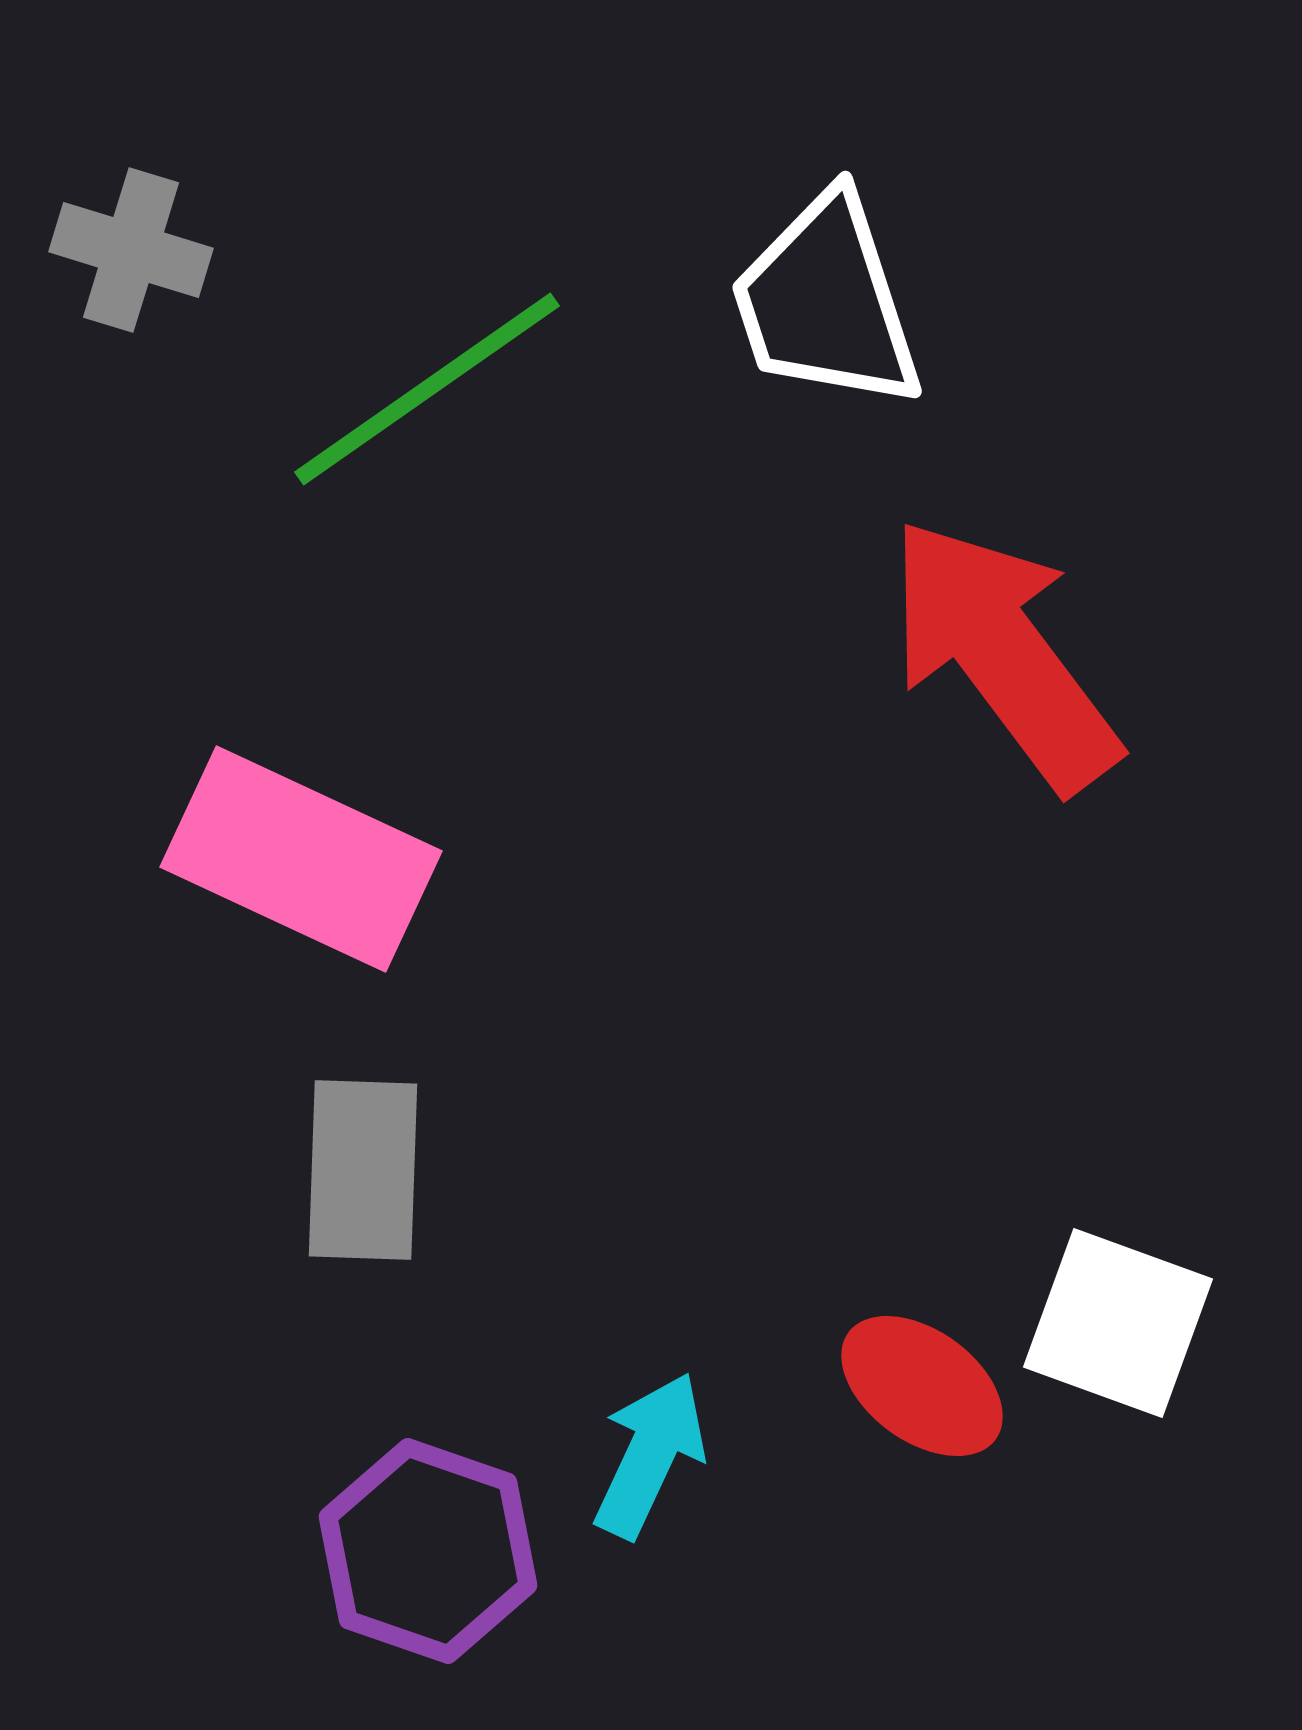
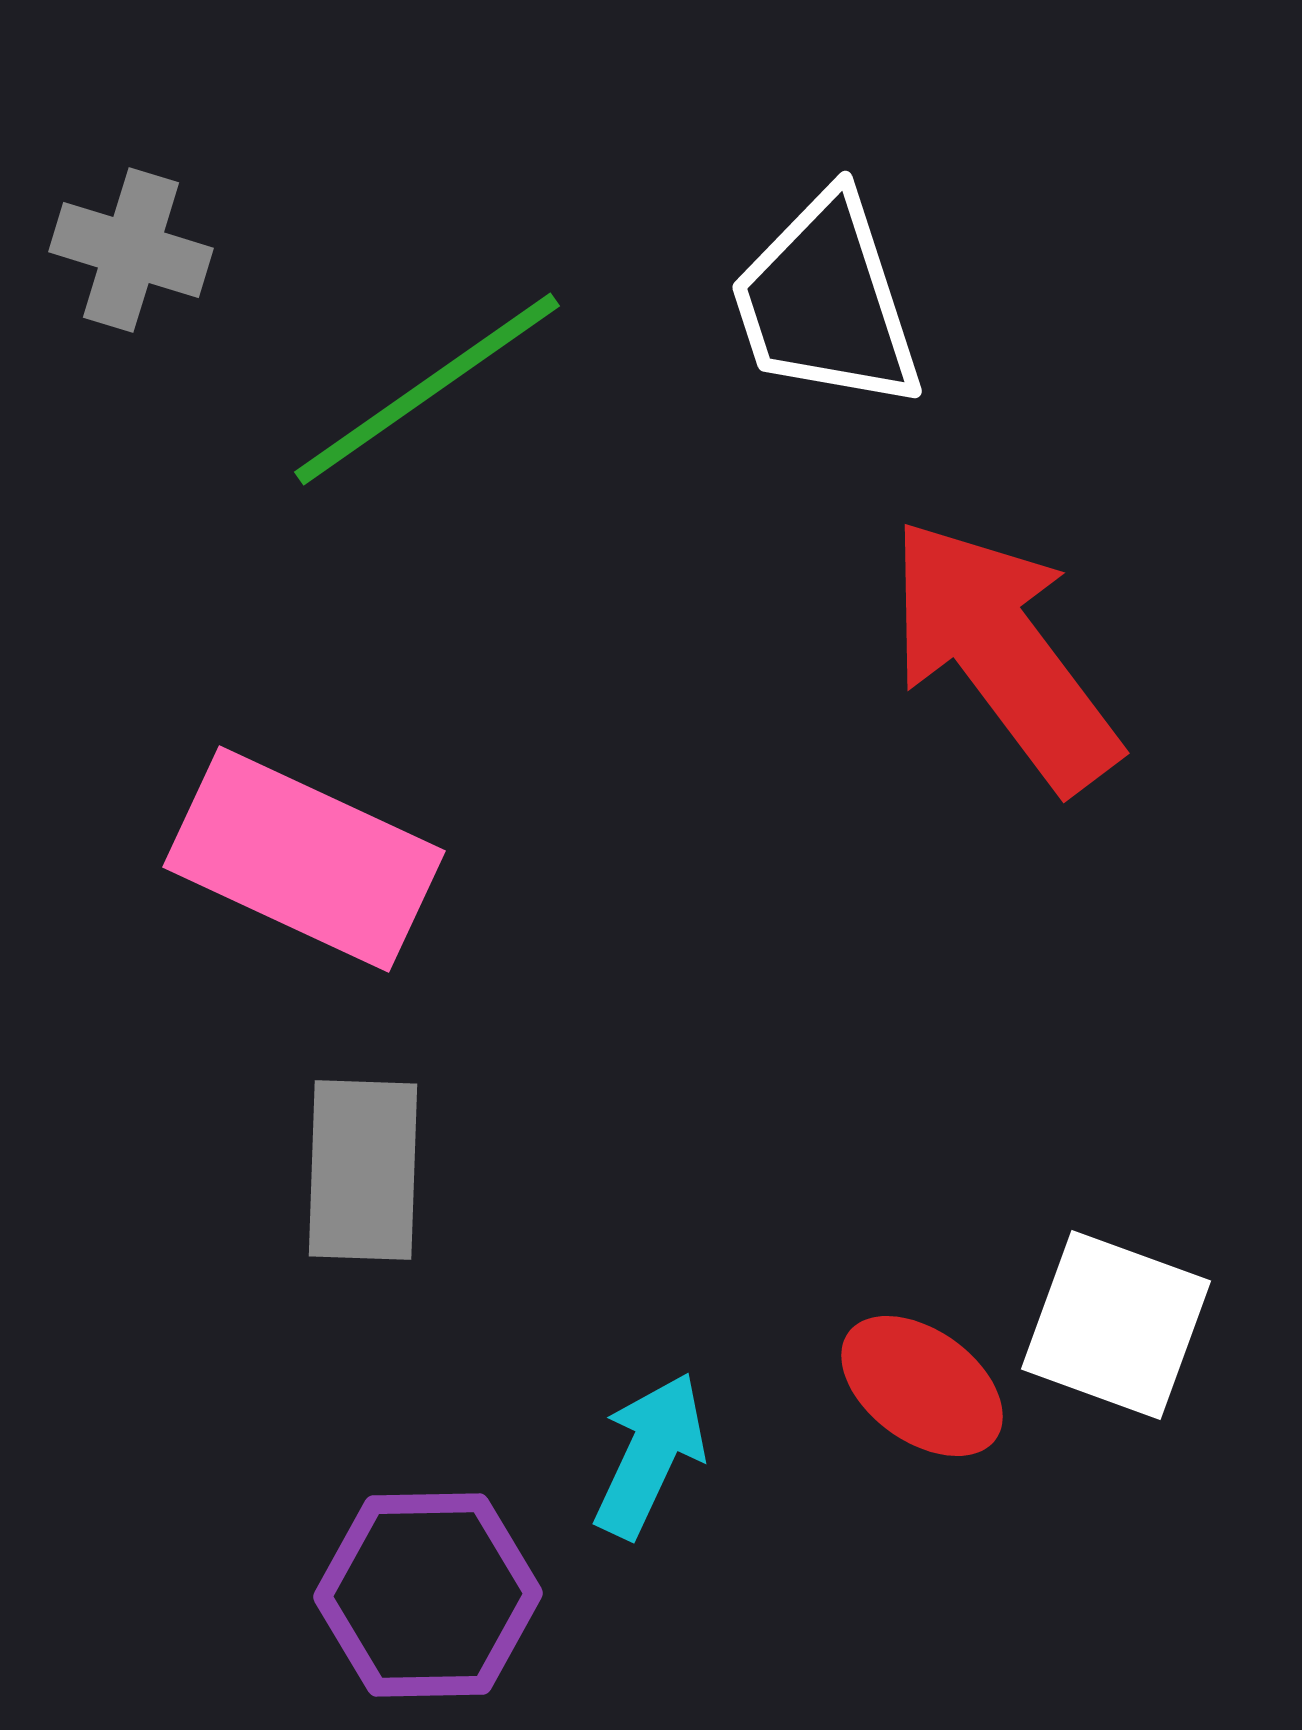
pink rectangle: moved 3 px right
white square: moved 2 px left, 2 px down
purple hexagon: moved 44 px down; rotated 20 degrees counterclockwise
